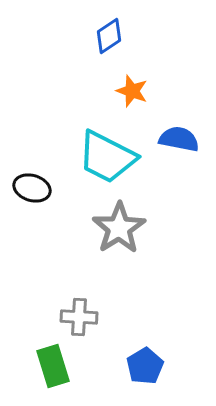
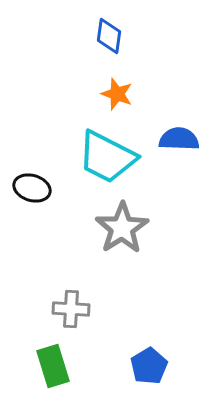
blue diamond: rotated 48 degrees counterclockwise
orange star: moved 15 px left, 3 px down
blue semicircle: rotated 9 degrees counterclockwise
gray star: moved 3 px right
gray cross: moved 8 px left, 8 px up
blue pentagon: moved 4 px right
